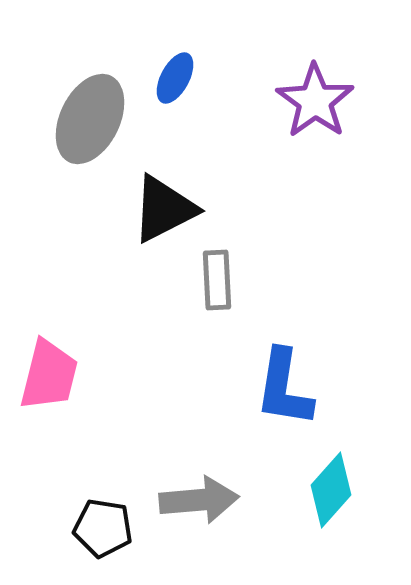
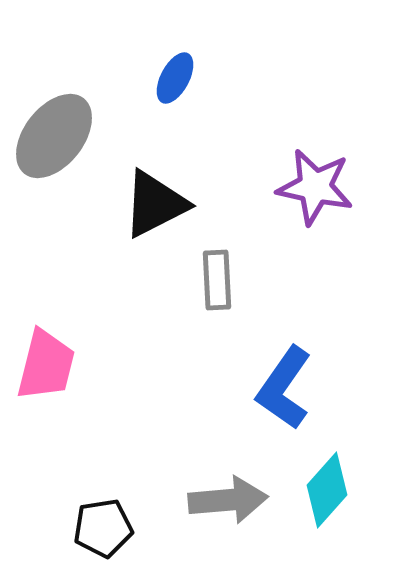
purple star: moved 86 px down; rotated 24 degrees counterclockwise
gray ellipse: moved 36 px left, 17 px down; rotated 12 degrees clockwise
black triangle: moved 9 px left, 5 px up
pink trapezoid: moved 3 px left, 10 px up
blue L-shape: rotated 26 degrees clockwise
cyan diamond: moved 4 px left
gray arrow: moved 29 px right
black pentagon: rotated 18 degrees counterclockwise
